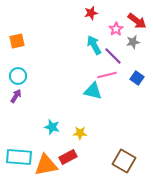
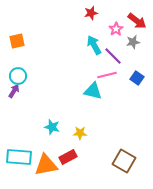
purple arrow: moved 2 px left, 5 px up
